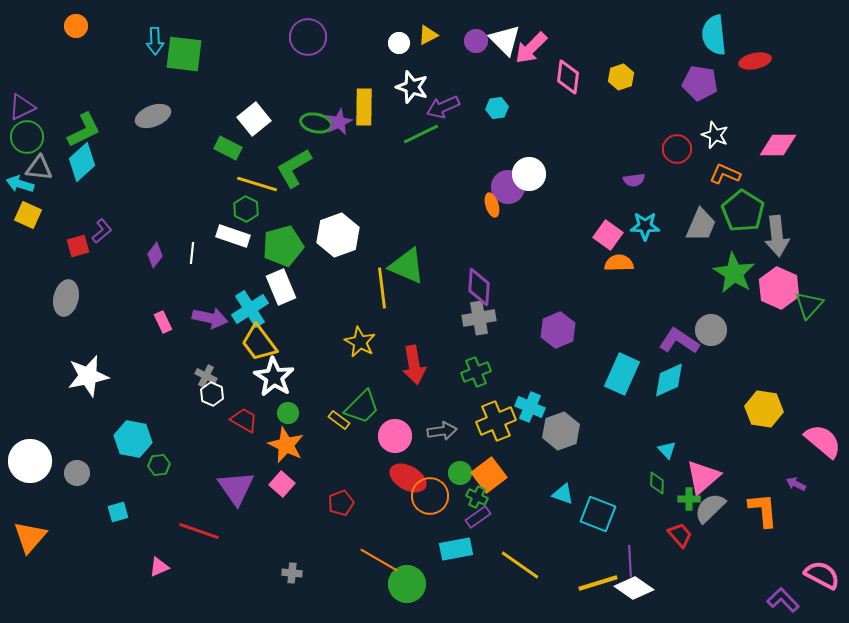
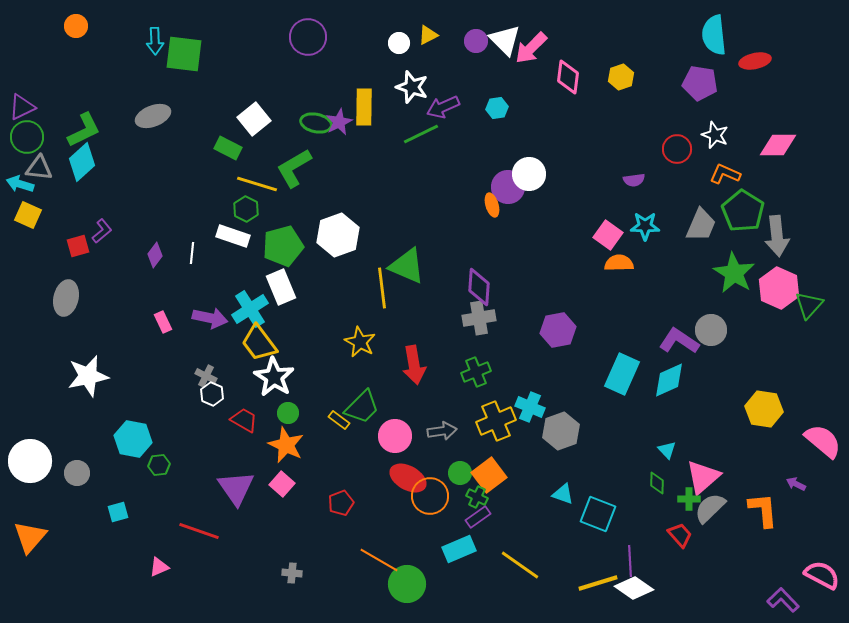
purple hexagon at (558, 330): rotated 12 degrees clockwise
cyan rectangle at (456, 549): moved 3 px right; rotated 12 degrees counterclockwise
